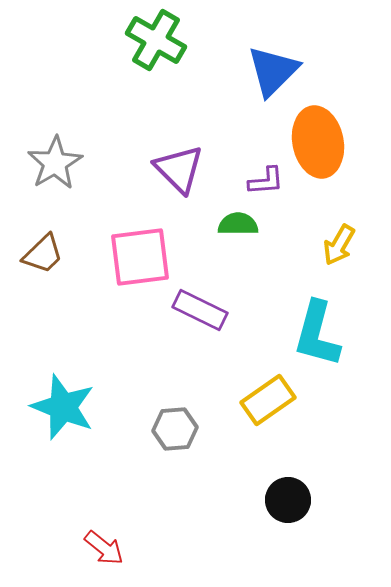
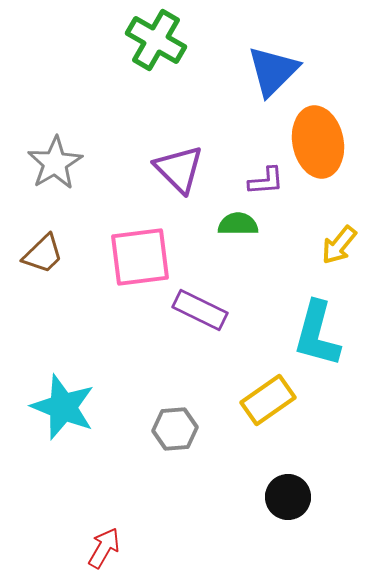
yellow arrow: rotated 9 degrees clockwise
black circle: moved 3 px up
red arrow: rotated 99 degrees counterclockwise
